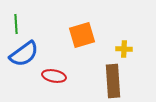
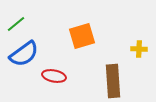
green line: rotated 54 degrees clockwise
orange square: moved 1 px down
yellow cross: moved 15 px right
